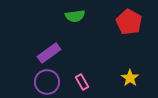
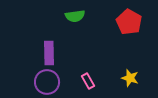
purple rectangle: rotated 55 degrees counterclockwise
yellow star: rotated 18 degrees counterclockwise
pink rectangle: moved 6 px right, 1 px up
